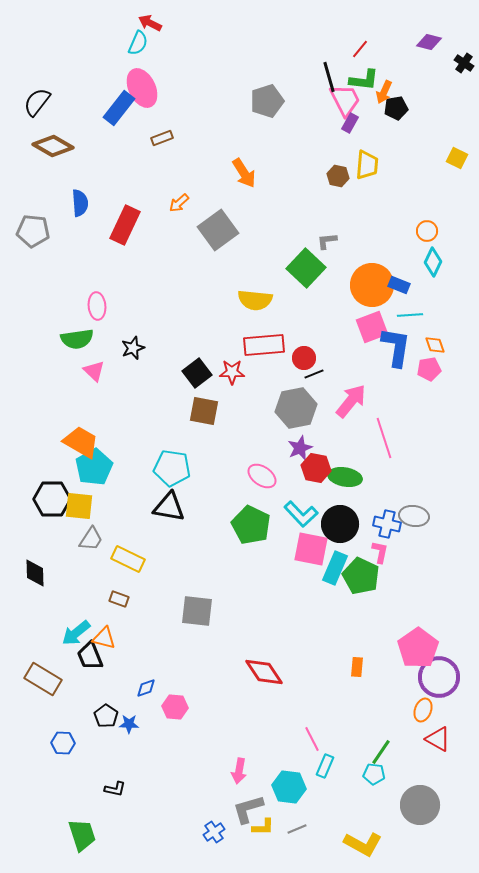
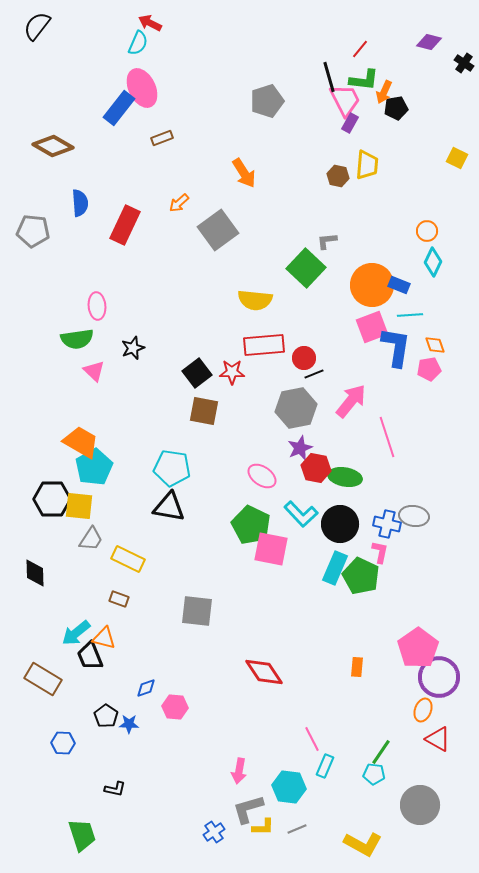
black semicircle at (37, 102): moved 76 px up
pink line at (384, 438): moved 3 px right, 1 px up
pink square at (311, 549): moved 40 px left
